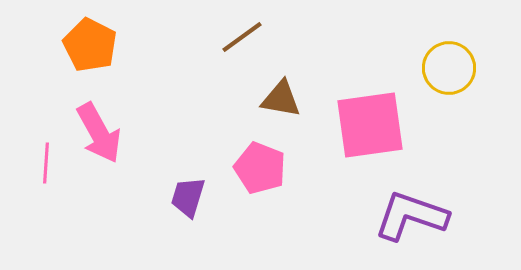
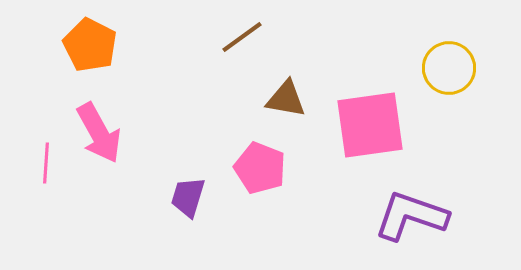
brown triangle: moved 5 px right
